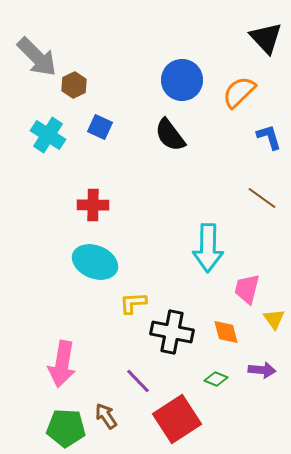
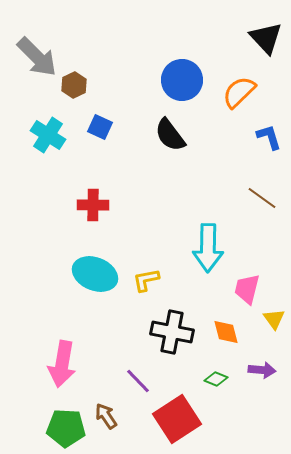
cyan ellipse: moved 12 px down
yellow L-shape: moved 13 px right, 23 px up; rotated 8 degrees counterclockwise
